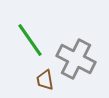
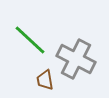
green line: rotated 12 degrees counterclockwise
